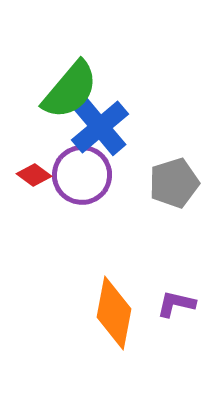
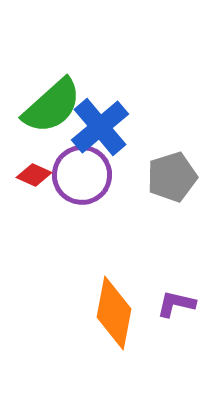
green semicircle: moved 18 px left, 16 px down; rotated 8 degrees clockwise
red diamond: rotated 12 degrees counterclockwise
gray pentagon: moved 2 px left, 6 px up
